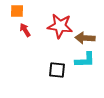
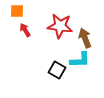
brown arrow: rotated 66 degrees clockwise
cyan L-shape: moved 5 px left
black square: rotated 24 degrees clockwise
